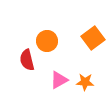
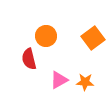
orange circle: moved 1 px left, 5 px up
red semicircle: moved 2 px right, 1 px up
